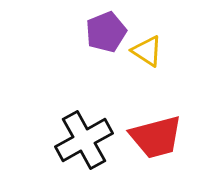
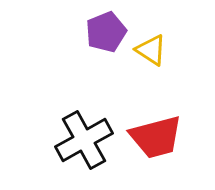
yellow triangle: moved 4 px right, 1 px up
